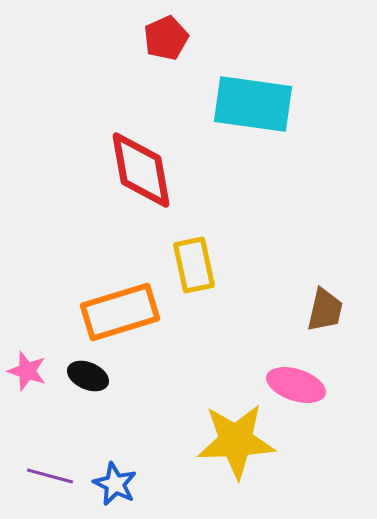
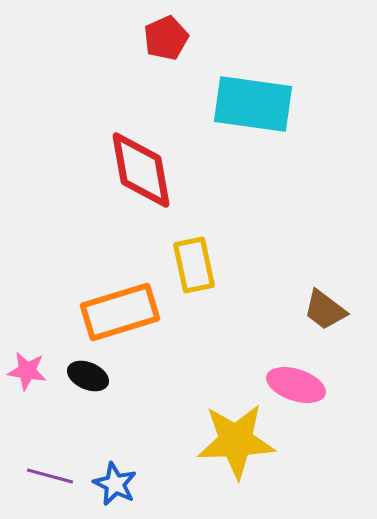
brown trapezoid: rotated 114 degrees clockwise
pink star: rotated 9 degrees counterclockwise
